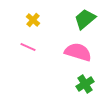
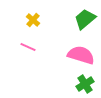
pink semicircle: moved 3 px right, 3 px down
